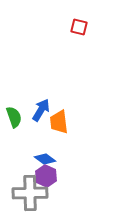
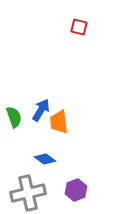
purple hexagon: moved 30 px right, 14 px down; rotated 15 degrees clockwise
gray cross: moved 2 px left; rotated 12 degrees counterclockwise
